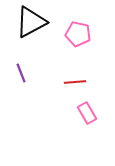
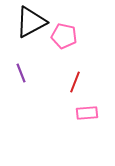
pink pentagon: moved 14 px left, 2 px down
red line: rotated 65 degrees counterclockwise
pink rectangle: rotated 65 degrees counterclockwise
